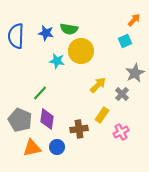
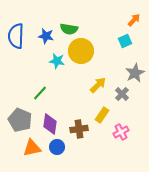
blue star: moved 3 px down
purple diamond: moved 3 px right, 5 px down
